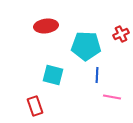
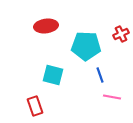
blue line: moved 3 px right; rotated 21 degrees counterclockwise
